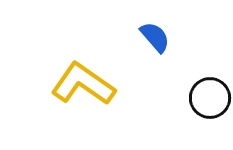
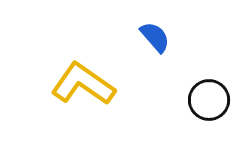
black circle: moved 1 px left, 2 px down
